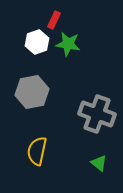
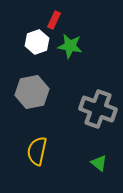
green star: moved 2 px right, 2 px down
gray cross: moved 1 px right, 5 px up
